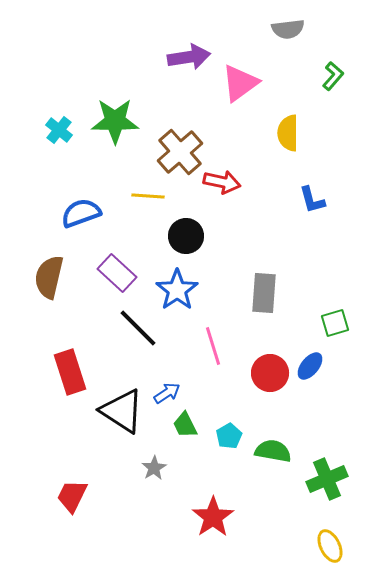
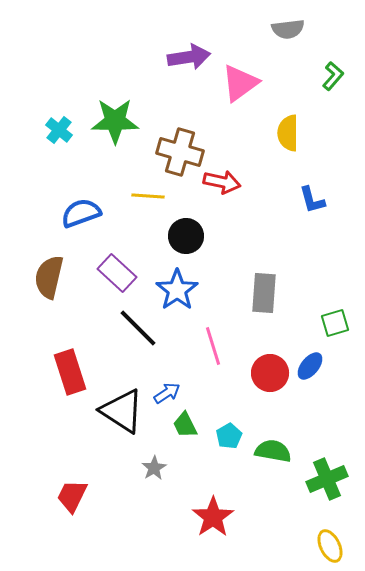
brown cross: rotated 33 degrees counterclockwise
